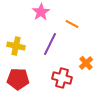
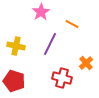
red pentagon: moved 4 px left, 2 px down; rotated 15 degrees clockwise
